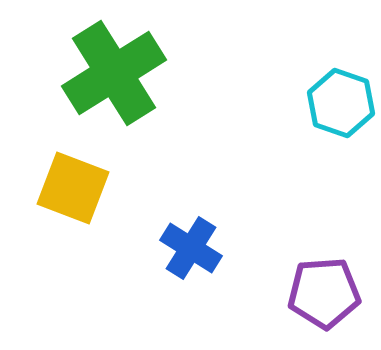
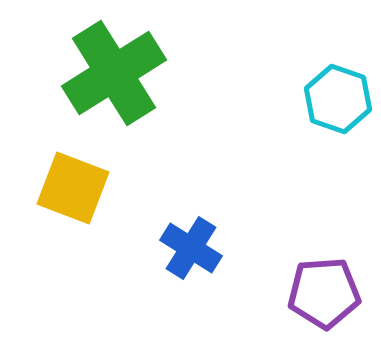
cyan hexagon: moved 3 px left, 4 px up
